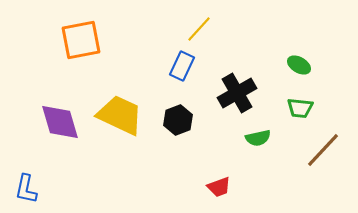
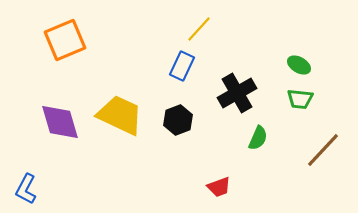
orange square: moved 16 px left; rotated 12 degrees counterclockwise
green trapezoid: moved 9 px up
green semicircle: rotated 55 degrees counterclockwise
blue L-shape: rotated 16 degrees clockwise
